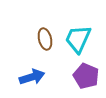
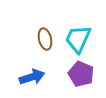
purple pentagon: moved 5 px left, 2 px up
